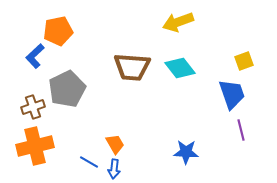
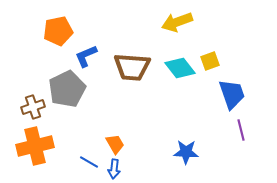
yellow arrow: moved 1 px left
blue L-shape: moved 51 px right; rotated 20 degrees clockwise
yellow square: moved 34 px left
